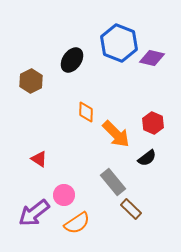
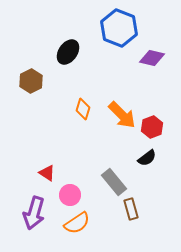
blue hexagon: moved 15 px up
black ellipse: moved 4 px left, 8 px up
orange diamond: moved 3 px left, 3 px up; rotated 15 degrees clockwise
red hexagon: moved 1 px left, 4 px down; rotated 15 degrees clockwise
orange arrow: moved 6 px right, 19 px up
red triangle: moved 8 px right, 14 px down
gray rectangle: moved 1 px right
pink circle: moved 6 px right
brown rectangle: rotated 30 degrees clockwise
purple arrow: rotated 36 degrees counterclockwise
